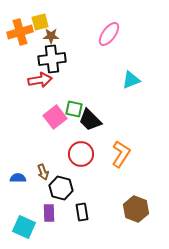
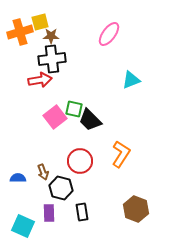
red circle: moved 1 px left, 7 px down
cyan square: moved 1 px left, 1 px up
